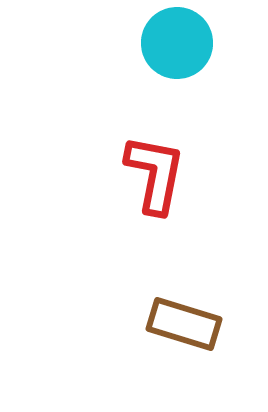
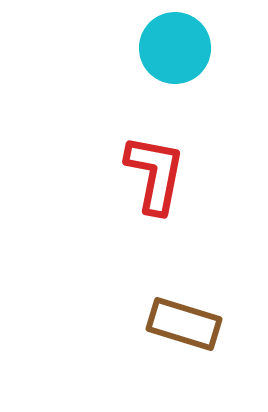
cyan circle: moved 2 px left, 5 px down
